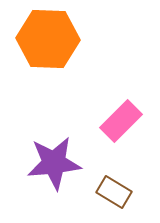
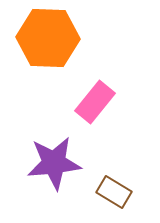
orange hexagon: moved 1 px up
pink rectangle: moved 26 px left, 19 px up; rotated 6 degrees counterclockwise
